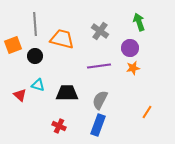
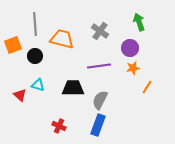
black trapezoid: moved 6 px right, 5 px up
orange line: moved 25 px up
